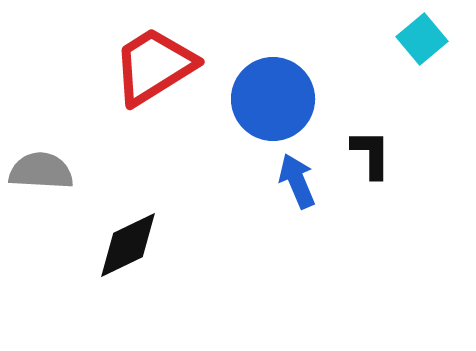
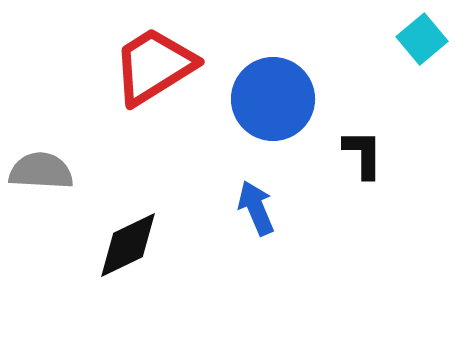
black L-shape: moved 8 px left
blue arrow: moved 41 px left, 27 px down
